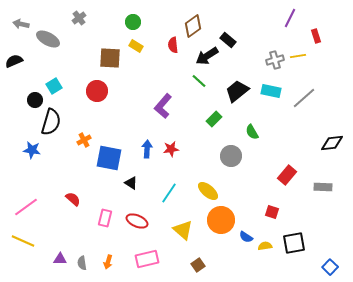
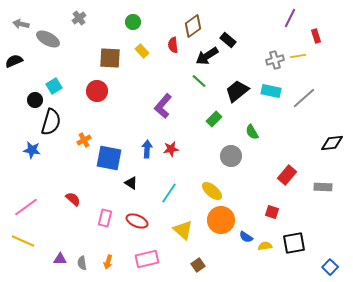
yellow rectangle at (136, 46): moved 6 px right, 5 px down; rotated 16 degrees clockwise
yellow ellipse at (208, 191): moved 4 px right
